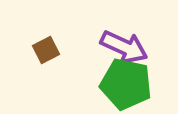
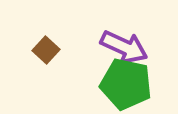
brown square: rotated 20 degrees counterclockwise
